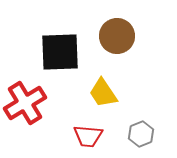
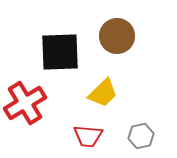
yellow trapezoid: rotated 100 degrees counterclockwise
gray hexagon: moved 2 px down; rotated 10 degrees clockwise
